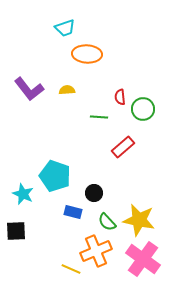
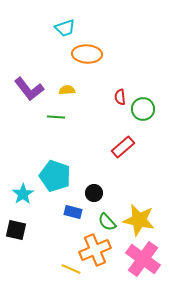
green line: moved 43 px left
cyan star: rotated 15 degrees clockwise
black square: moved 1 px up; rotated 15 degrees clockwise
orange cross: moved 1 px left, 1 px up
